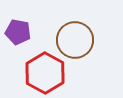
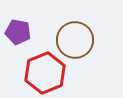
red hexagon: rotated 9 degrees clockwise
